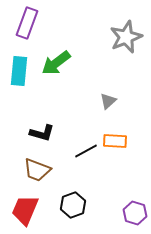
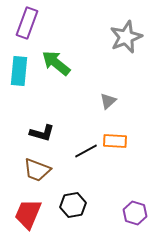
green arrow: rotated 76 degrees clockwise
black hexagon: rotated 10 degrees clockwise
red trapezoid: moved 3 px right, 4 px down
